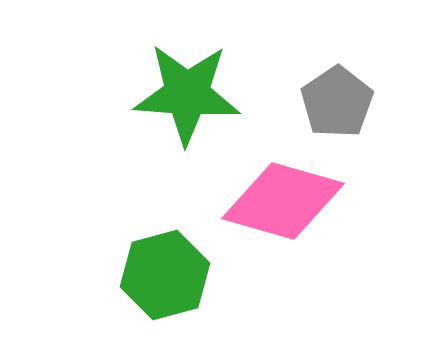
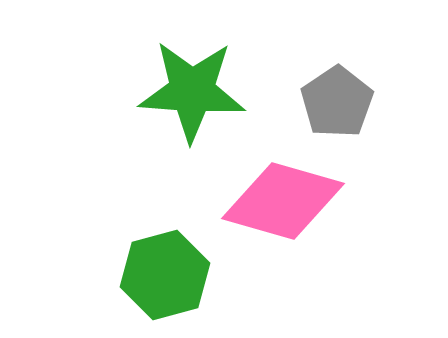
green star: moved 5 px right, 3 px up
